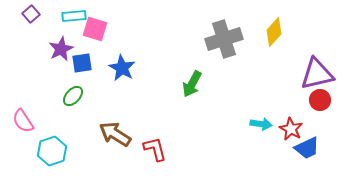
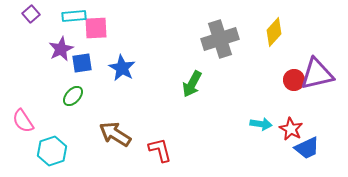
pink square: moved 1 px right, 1 px up; rotated 20 degrees counterclockwise
gray cross: moved 4 px left
red circle: moved 26 px left, 20 px up
red L-shape: moved 5 px right, 1 px down
